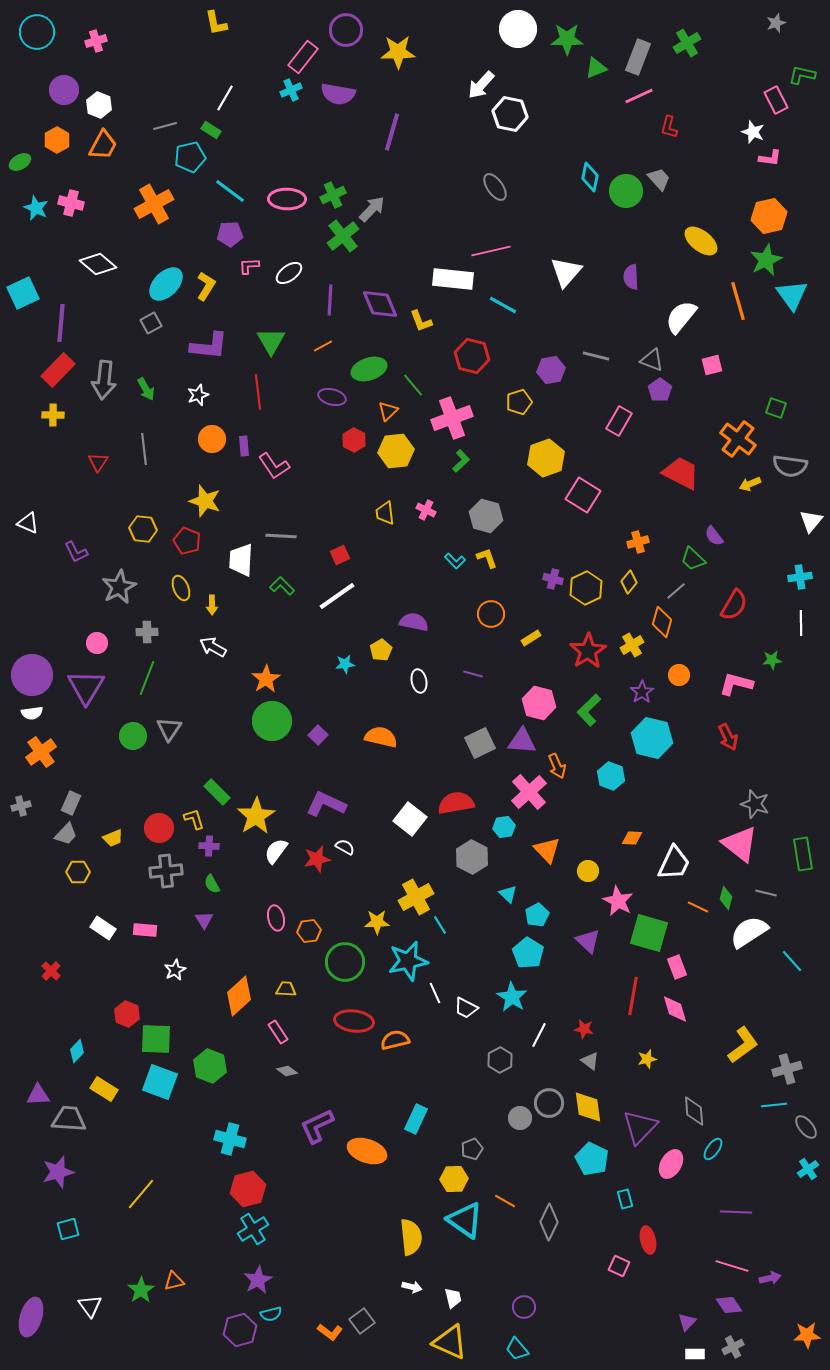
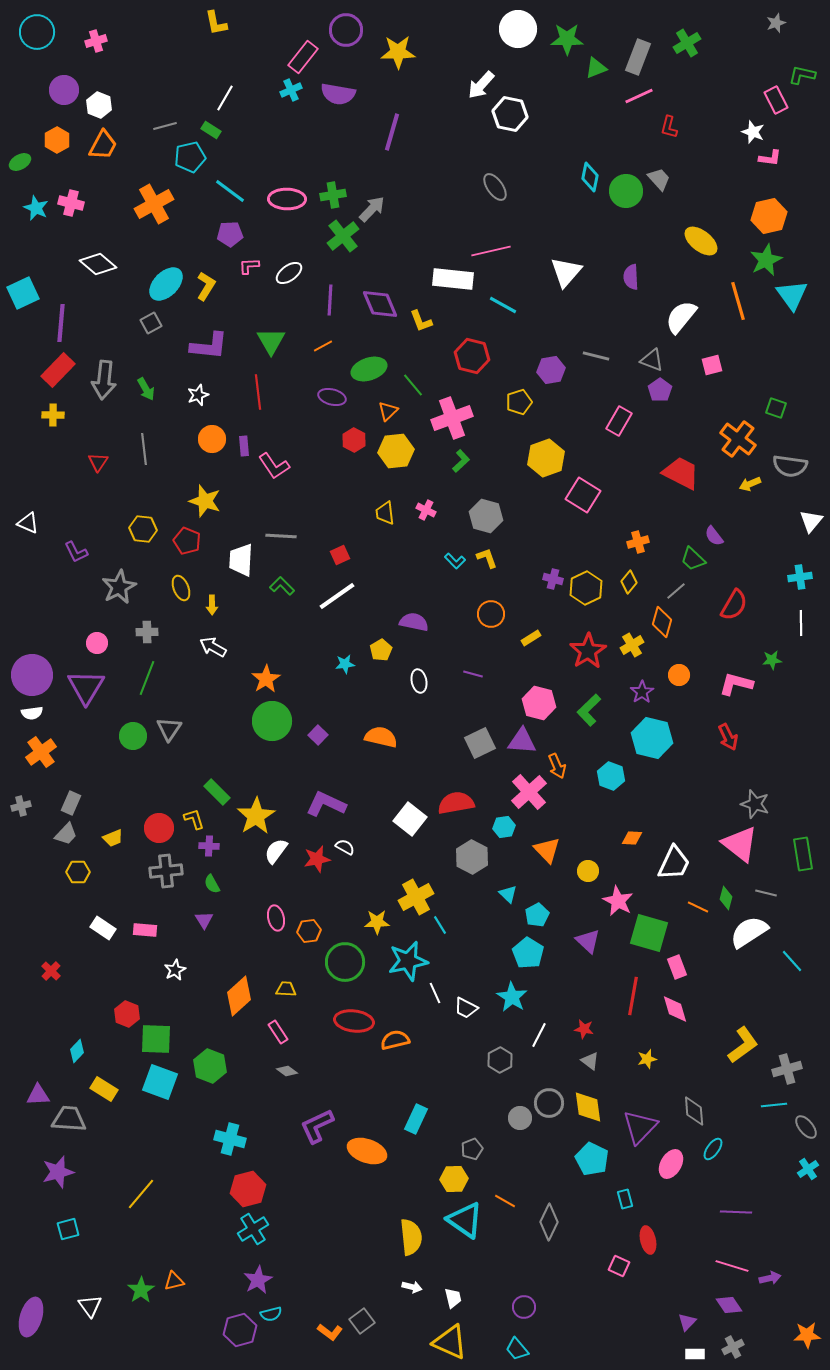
green cross at (333, 195): rotated 15 degrees clockwise
